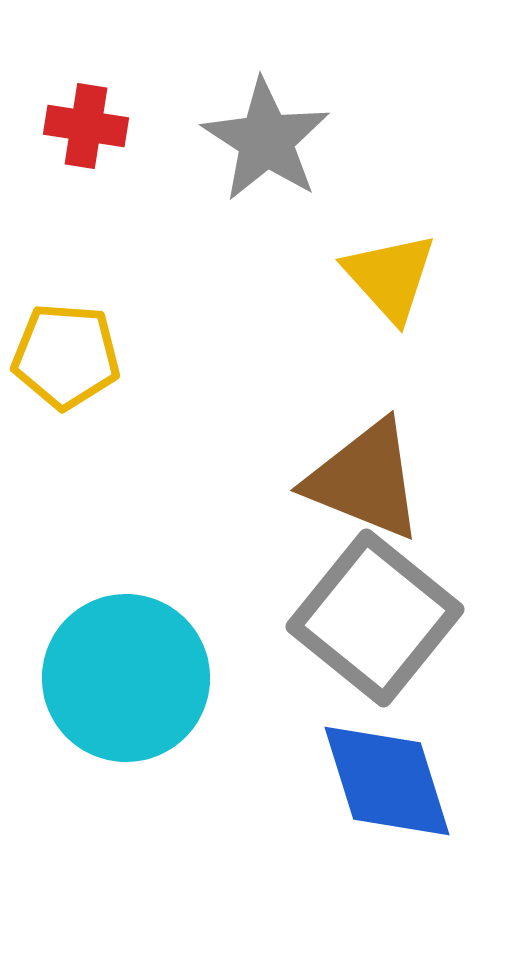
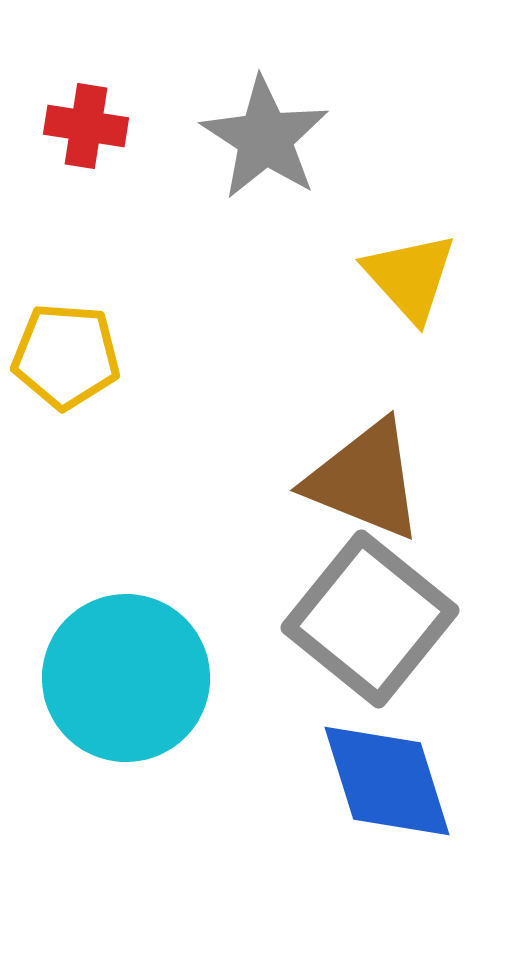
gray star: moved 1 px left, 2 px up
yellow triangle: moved 20 px right
gray square: moved 5 px left, 1 px down
